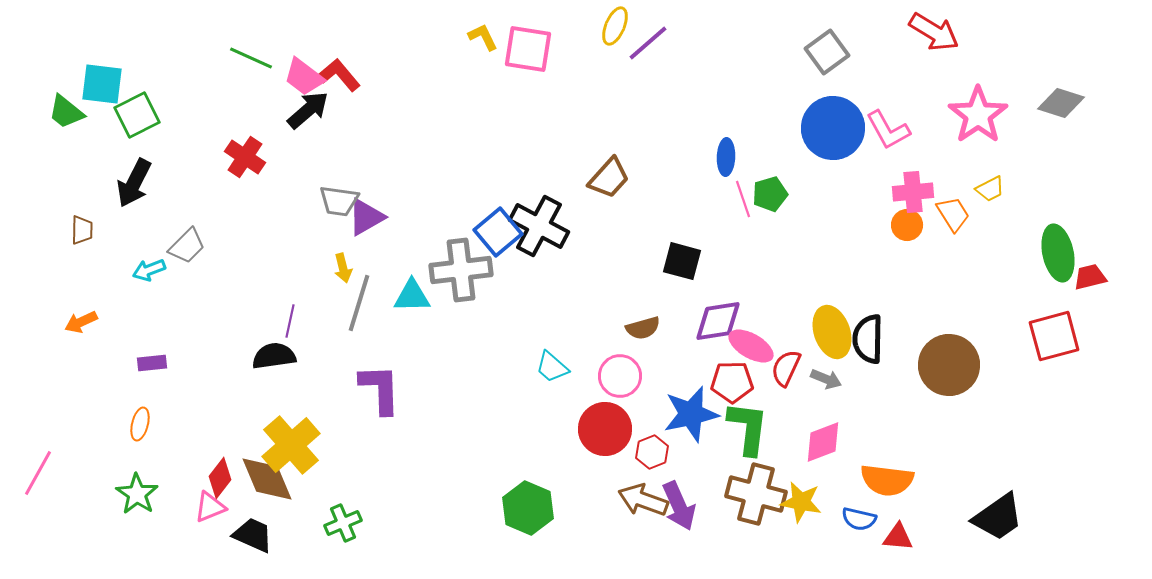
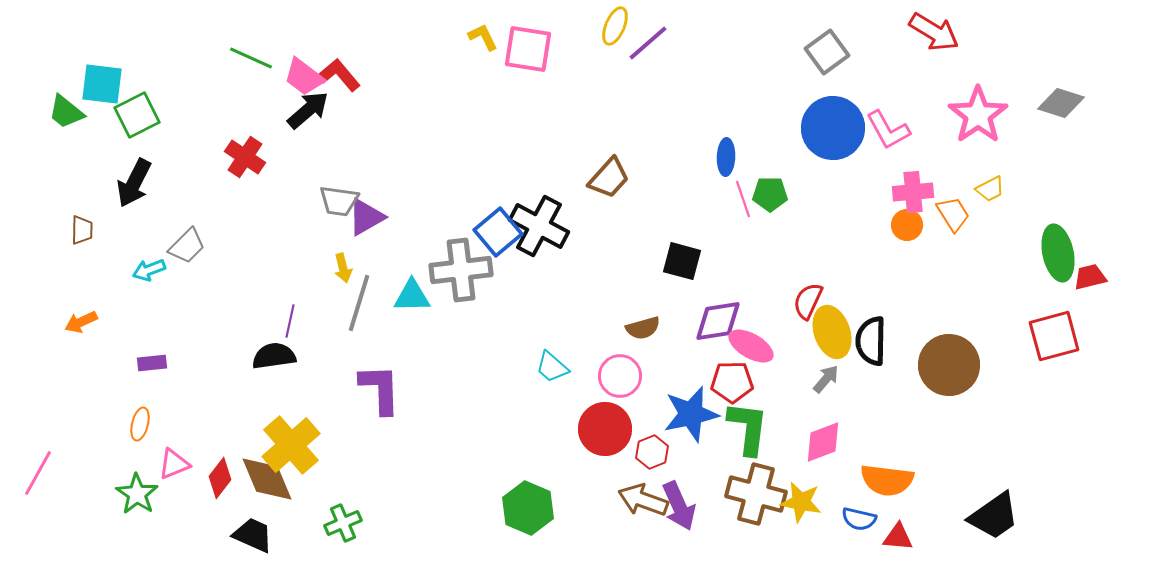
green pentagon at (770, 194): rotated 16 degrees clockwise
black semicircle at (868, 339): moved 3 px right, 2 px down
red semicircle at (786, 368): moved 22 px right, 67 px up
gray arrow at (826, 379): rotated 72 degrees counterclockwise
pink triangle at (210, 507): moved 36 px left, 43 px up
black trapezoid at (998, 517): moved 4 px left, 1 px up
